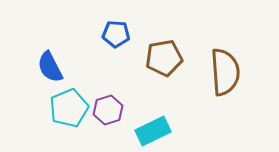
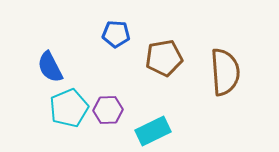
purple hexagon: rotated 16 degrees clockwise
